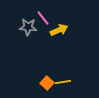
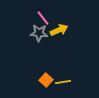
gray star: moved 11 px right, 6 px down
orange square: moved 1 px left, 3 px up
